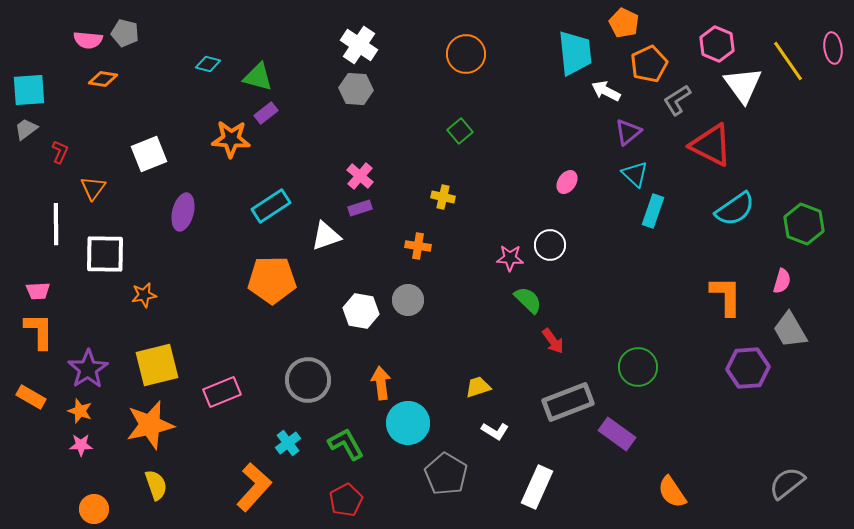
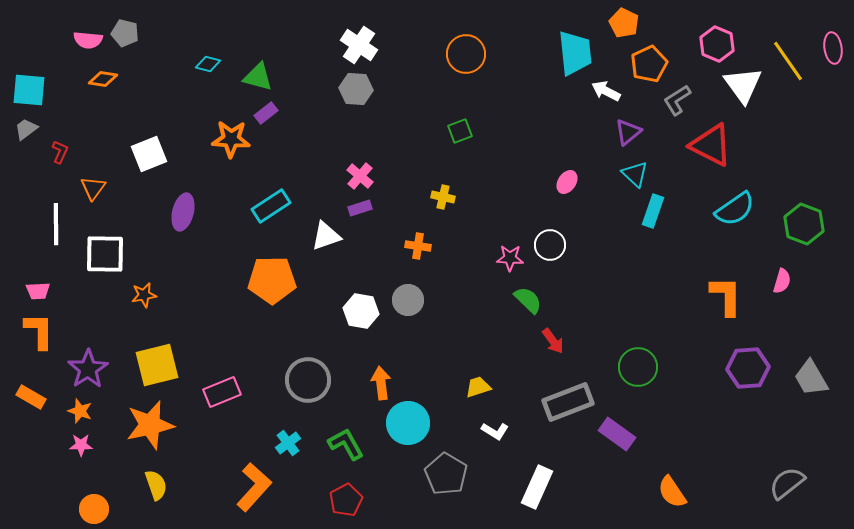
cyan square at (29, 90): rotated 9 degrees clockwise
green square at (460, 131): rotated 20 degrees clockwise
gray trapezoid at (790, 330): moved 21 px right, 48 px down
